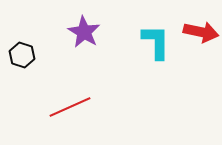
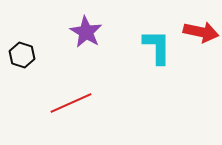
purple star: moved 2 px right
cyan L-shape: moved 1 px right, 5 px down
red line: moved 1 px right, 4 px up
